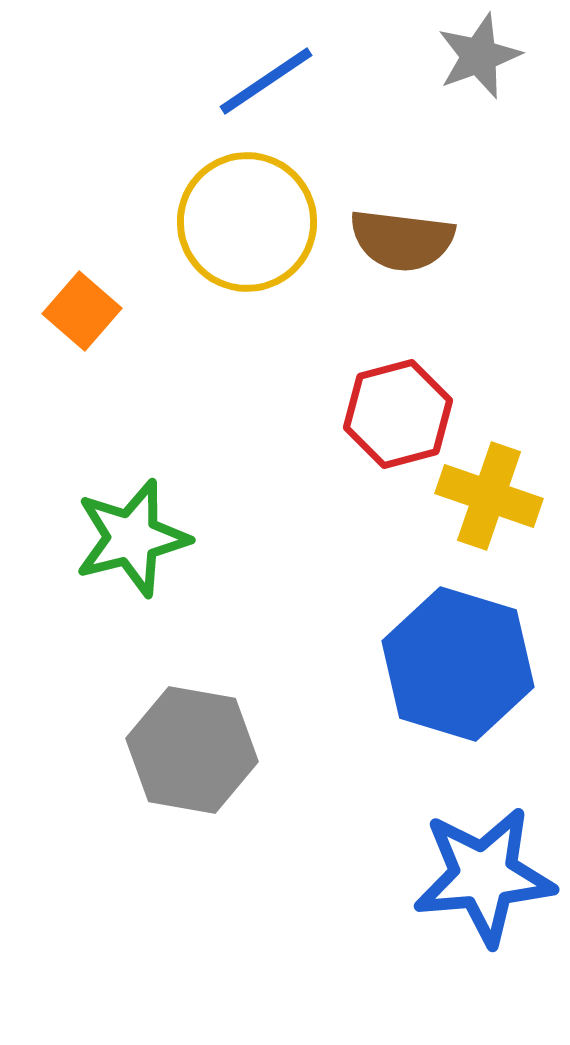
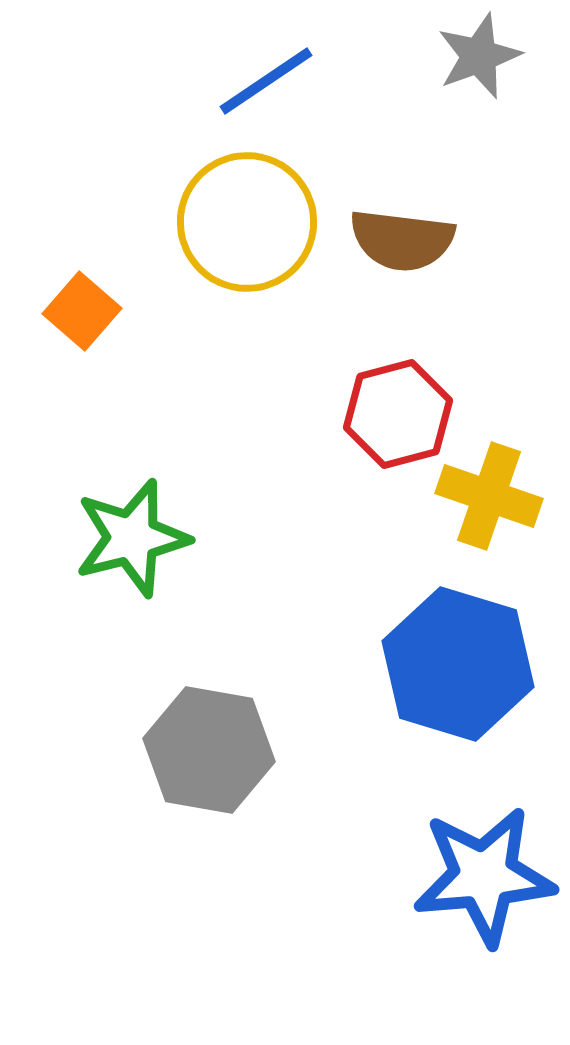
gray hexagon: moved 17 px right
